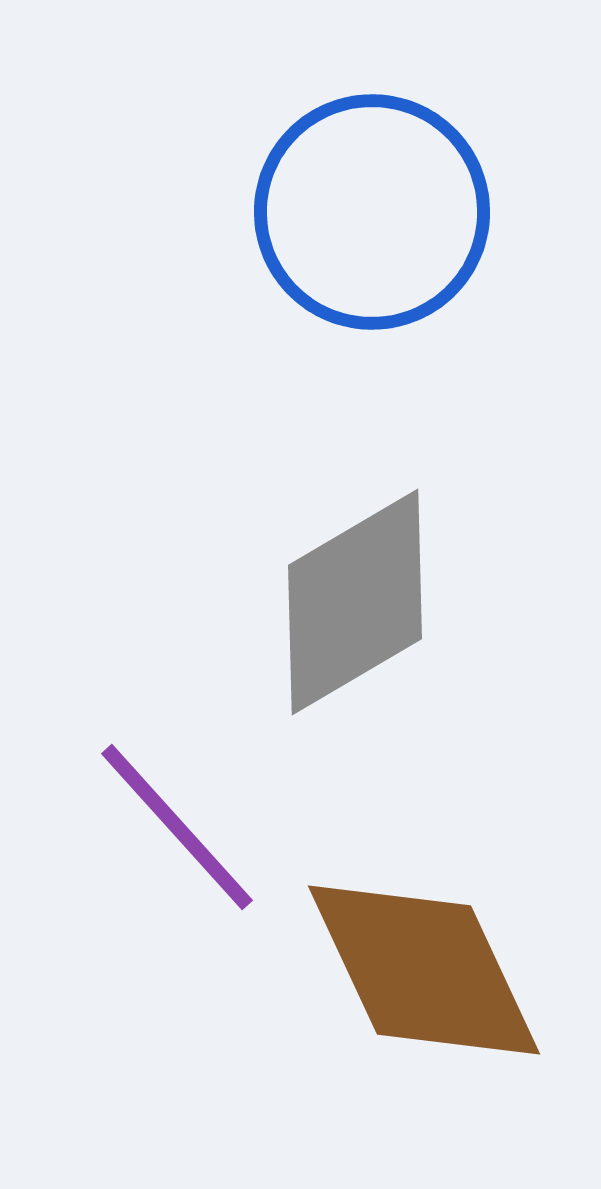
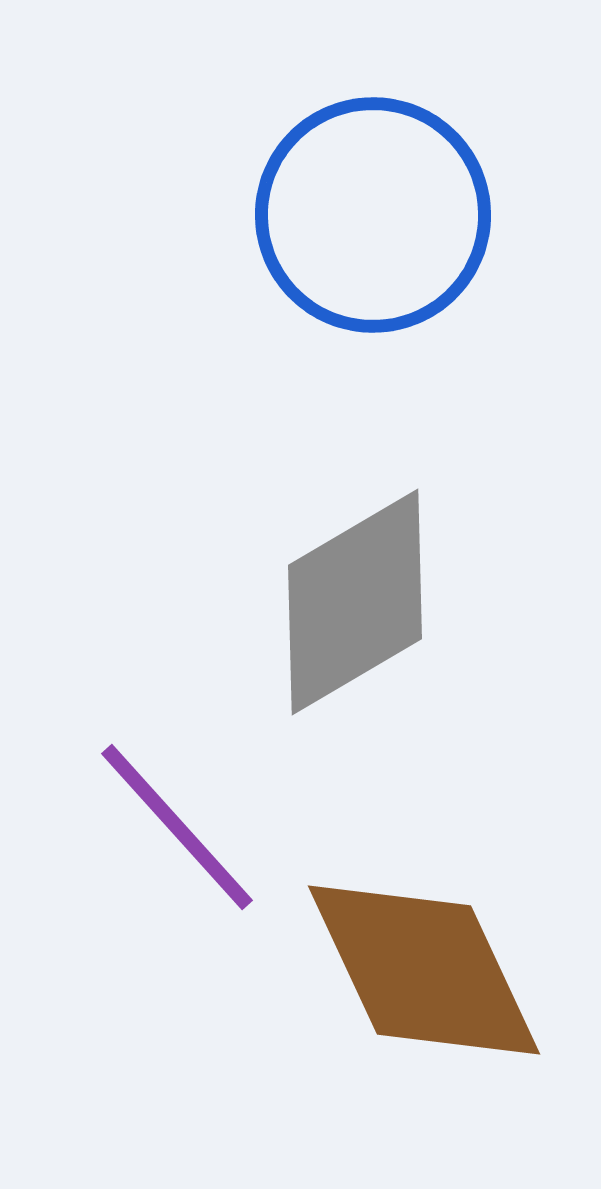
blue circle: moved 1 px right, 3 px down
